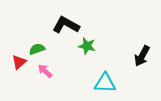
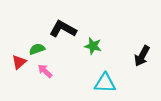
black L-shape: moved 3 px left, 4 px down
green star: moved 6 px right
